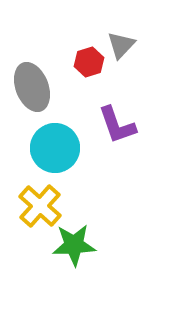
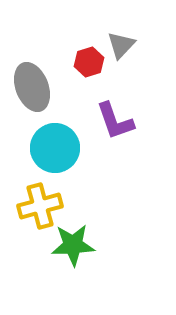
purple L-shape: moved 2 px left, 4 px up
yellow cross: rotated 33 degrees clockwise
green star: moved 1 px left
